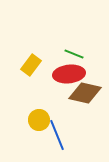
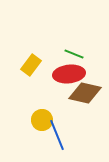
yellow circle: moved 3 px right
